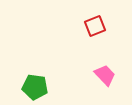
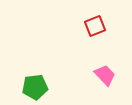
green pentagon: rotated 15 degrees counterclockwise
